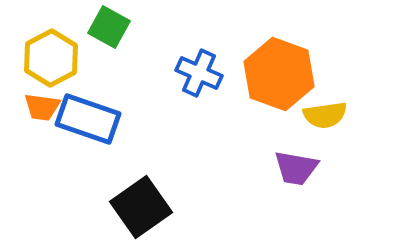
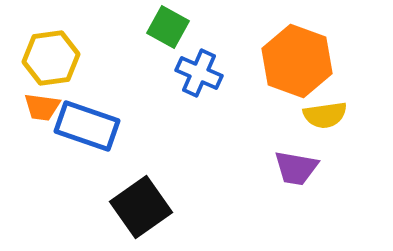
green square: moved 59 px right
yellow hexagon: rotated 20 degrees clockwise
orange hexagon: moved 18 px right, 13 px up
blue rectangle: moved 1 px left, 7 px down
